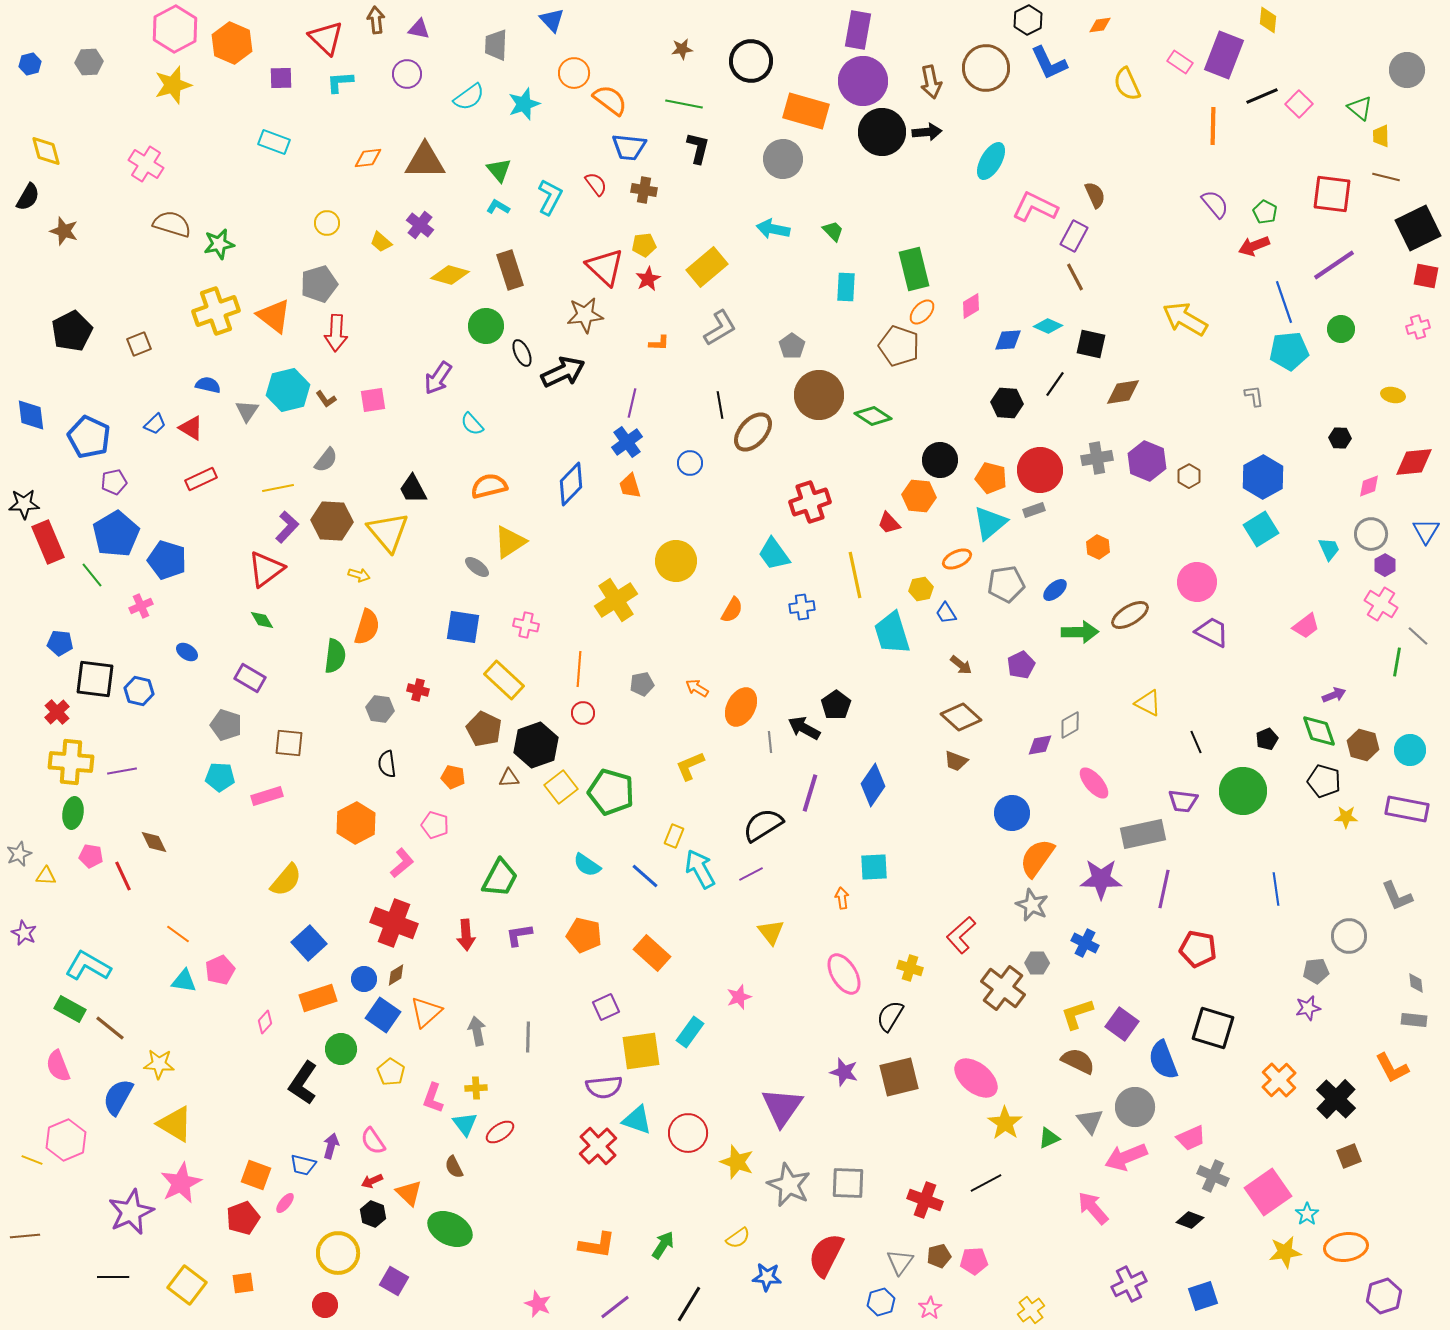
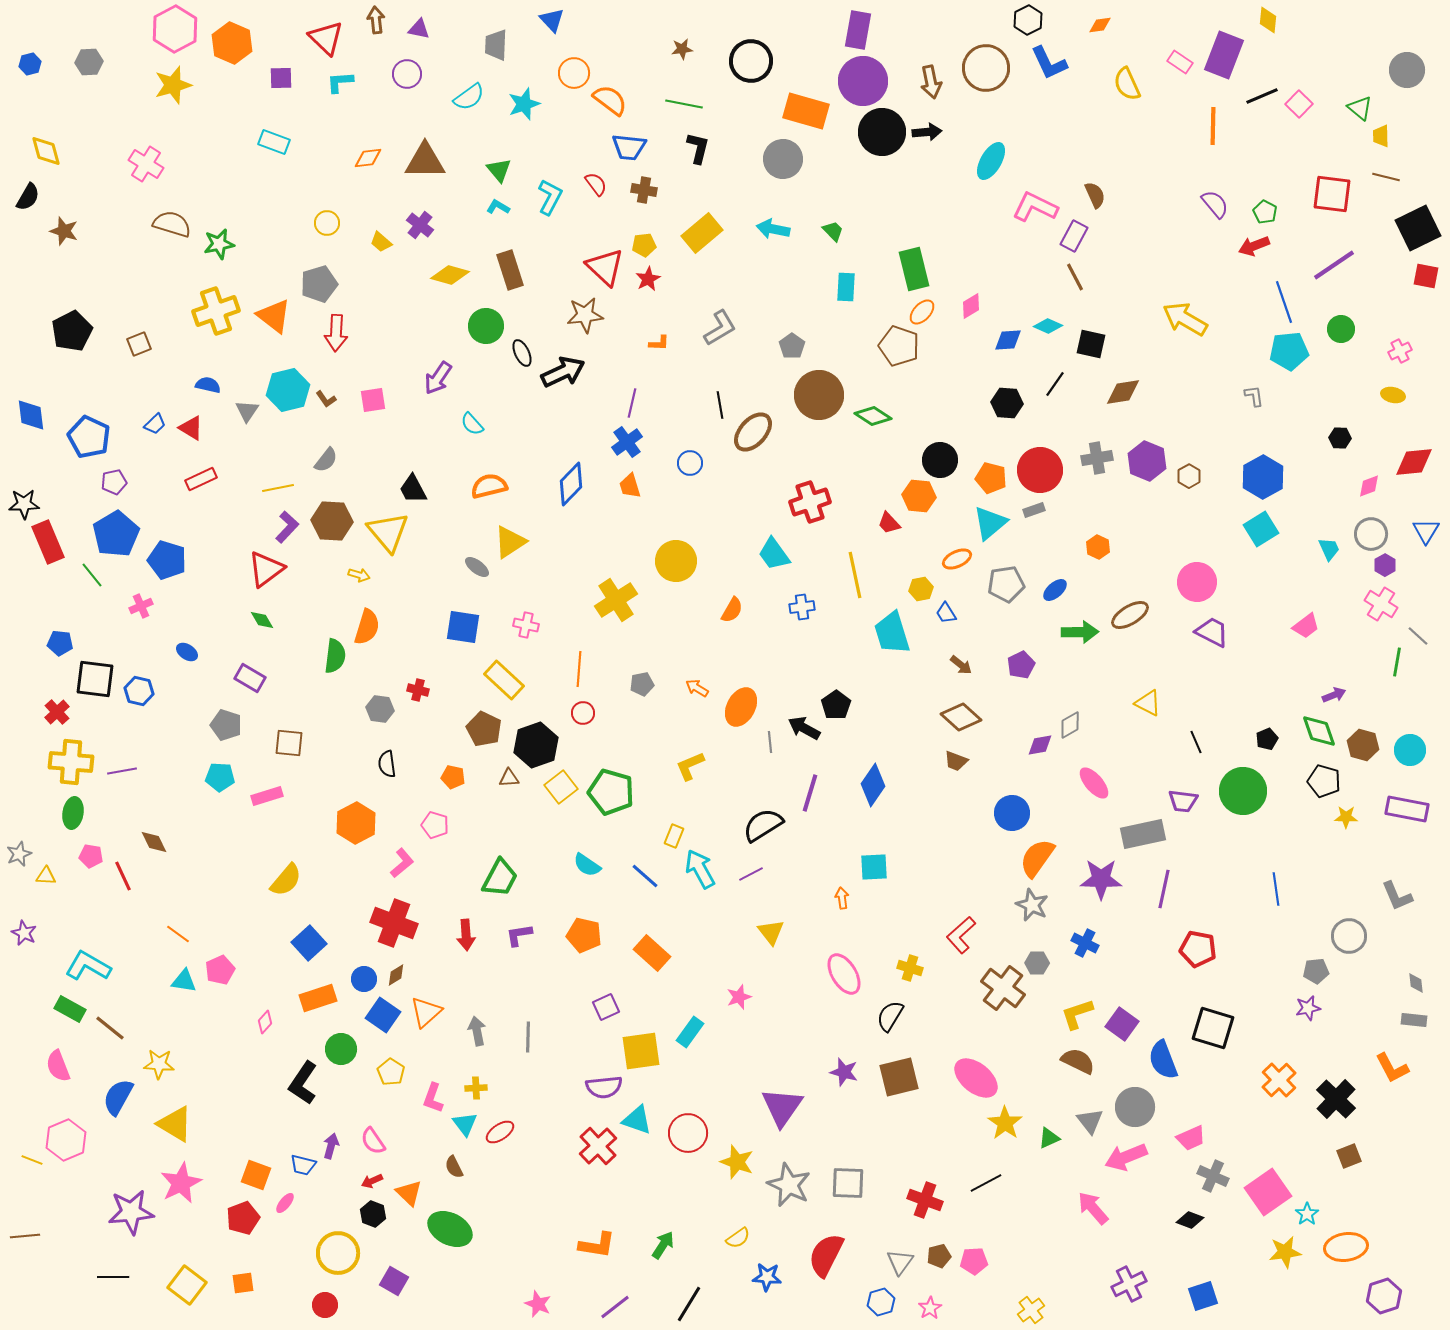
yellow rectangle at (707, 267): moved 5 px left, 34 px up
pink cross at (1418, 327): moved 18 px left, 24 px down; rotated 10 degrees counterclockwise
purple star at (131, 1212): rotated 18 degrees clockwise
